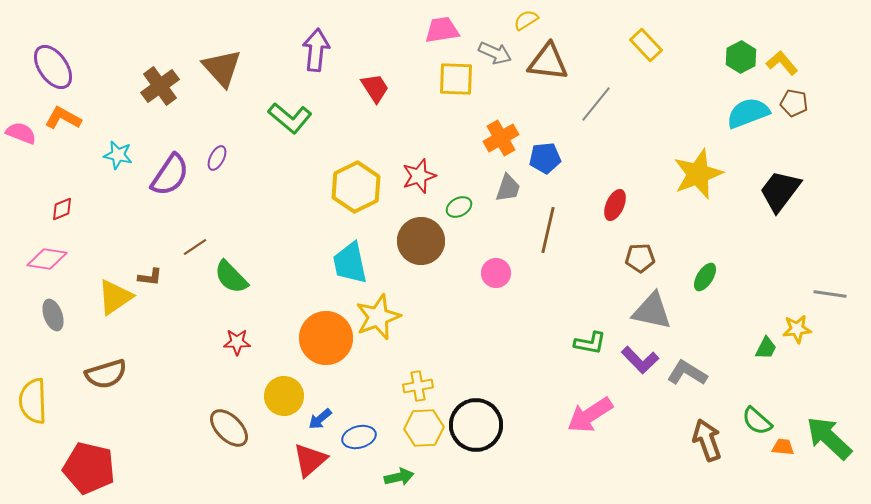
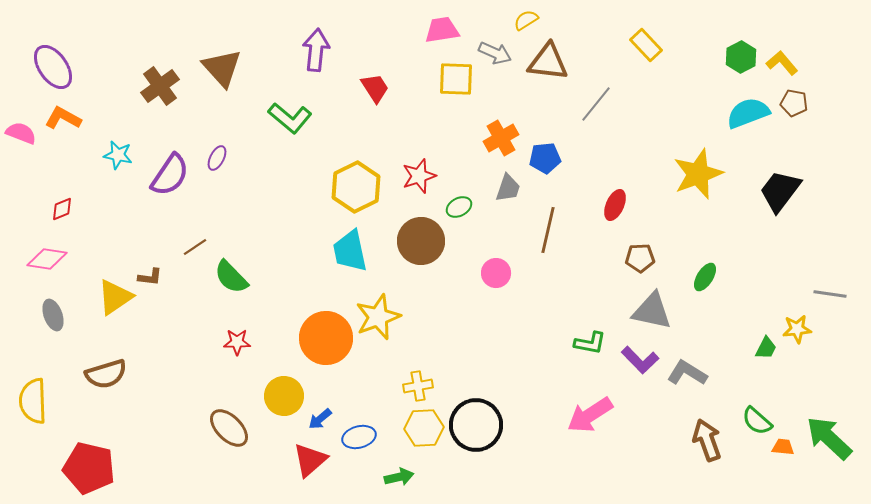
cyan trapezoid at (350, 263): moved 12 px up
